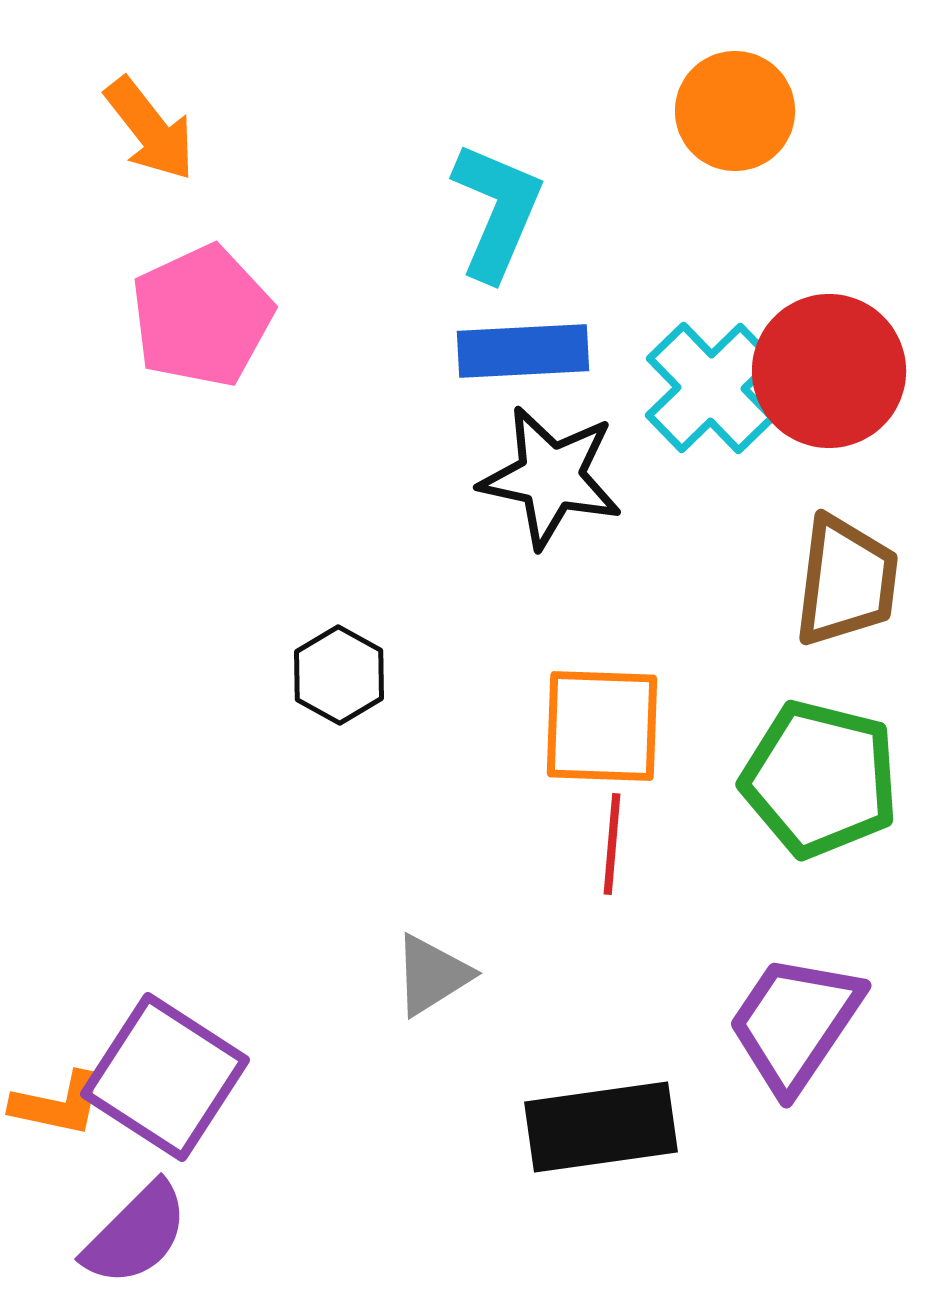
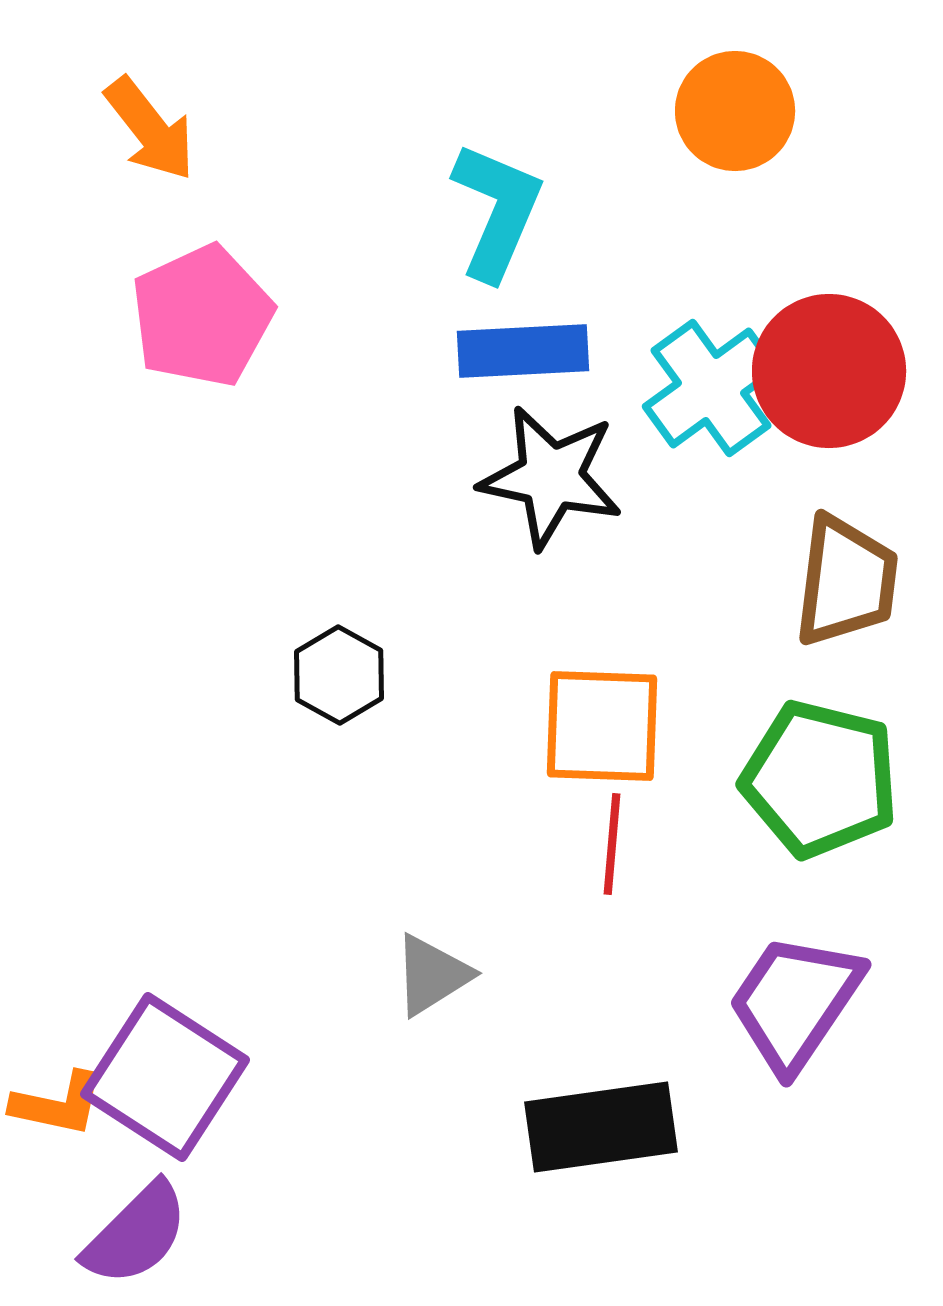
cyan cross: rotated 8 degrees clockwise
purple trapezoid: moved 21 px up
